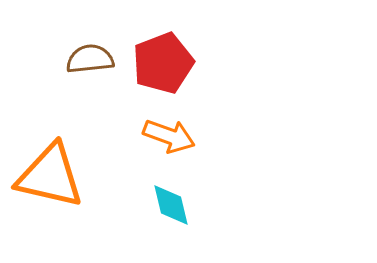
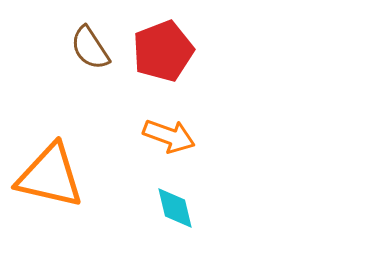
brown semicircle: moved 11 px up; rotated 117 degrees counterclockwise
red pentagon: moved 12 px up
cyan diamond: moved 4 px right, 3 px down
